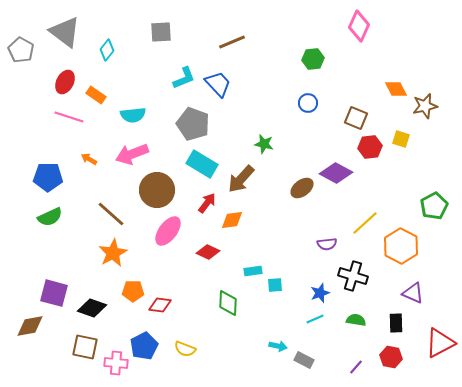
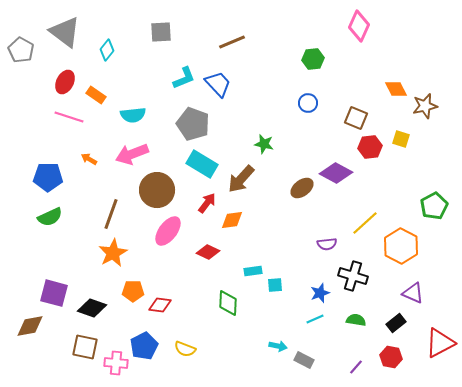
brown line at (111, 214): rotated 68 degrees clockwise
black rectangle at (396, 323): rotated 54 degrees clockwise
